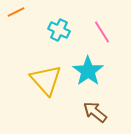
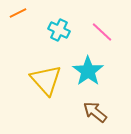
orange line: moved 2 px right, 1 px down
pink line: rotated 15 degrees counterclockwise
